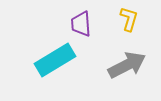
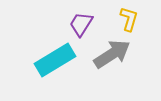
purple trapezoid: rotated 36 degrees clockwise
gray arrow: moved 15 px left, 11 px up; rotated 6 degrees counterclockwise
